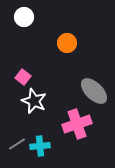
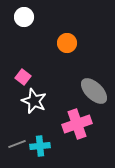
gray line: rotated 12 degrees clockwise
